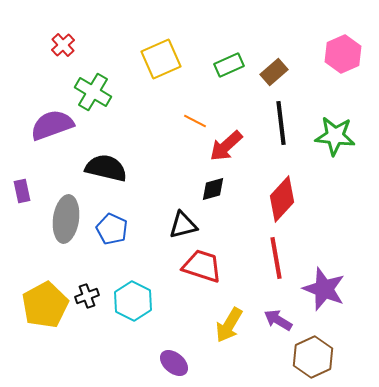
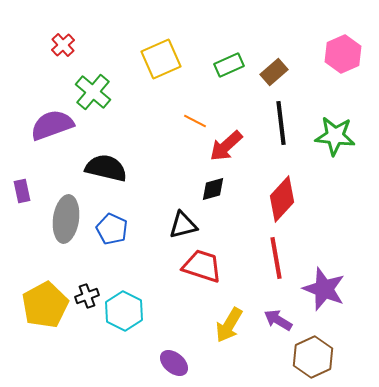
green cross: rotated 9 degrees clockwise
cyan hexagon: moved 9 px left, 10 px down
